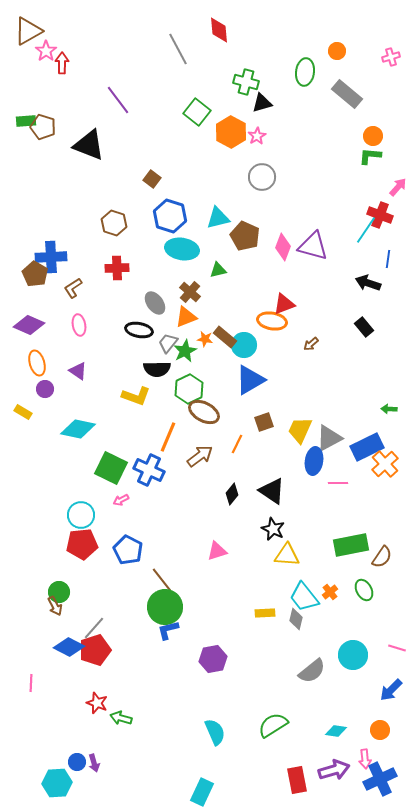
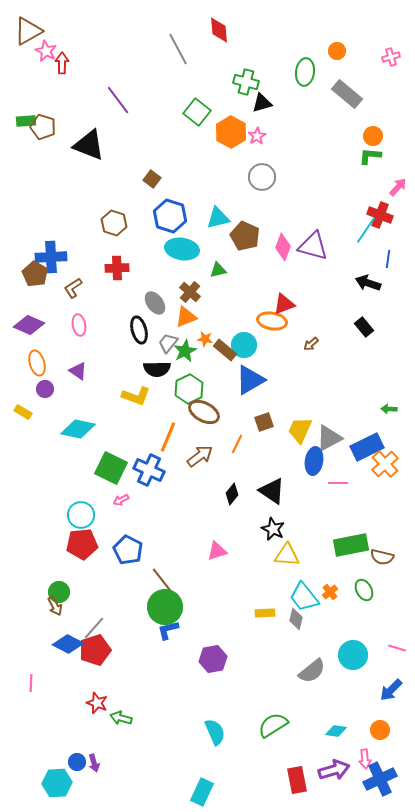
pink star at (46, 51): rotated 10 degrees counterclockwise
black ellipse at (139, 330): rotated 64 degrees clockwise
brown rectangle at (225, 337): moved 13 px down
brown semicircle at (382, 557): rotated 70 degrees clockwise
blue diamond at (69, 647): moved 1 px left, 3 px up
